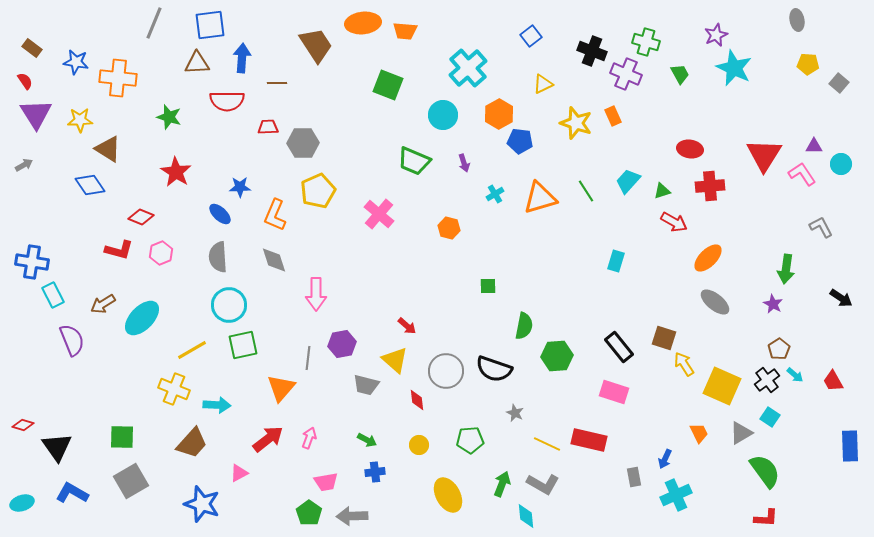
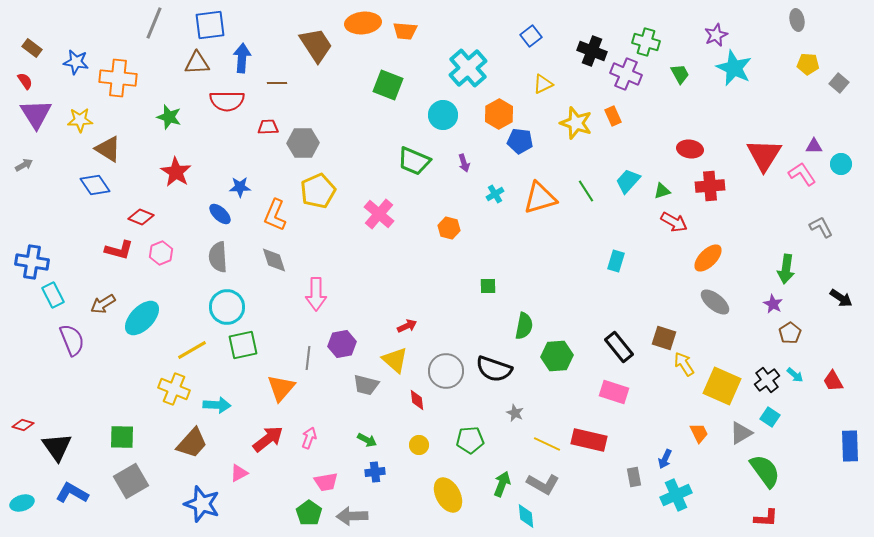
blue diamond at (90, 185): moved 5 px right
cyan circle at (229, 305): moved 2 px left, 2 px down
red arrow at (407, 326): rotated 66 degrees counterclockwise
brown pentagon at (779, 349): moved 11 px right, 16 px up
